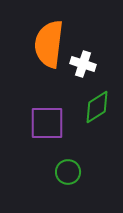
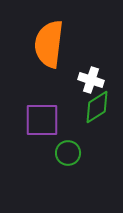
white cross: moved 8 px right, 16 px down
purple square: moved 5 px left, 3 px up
green circle: moved 19 px up
